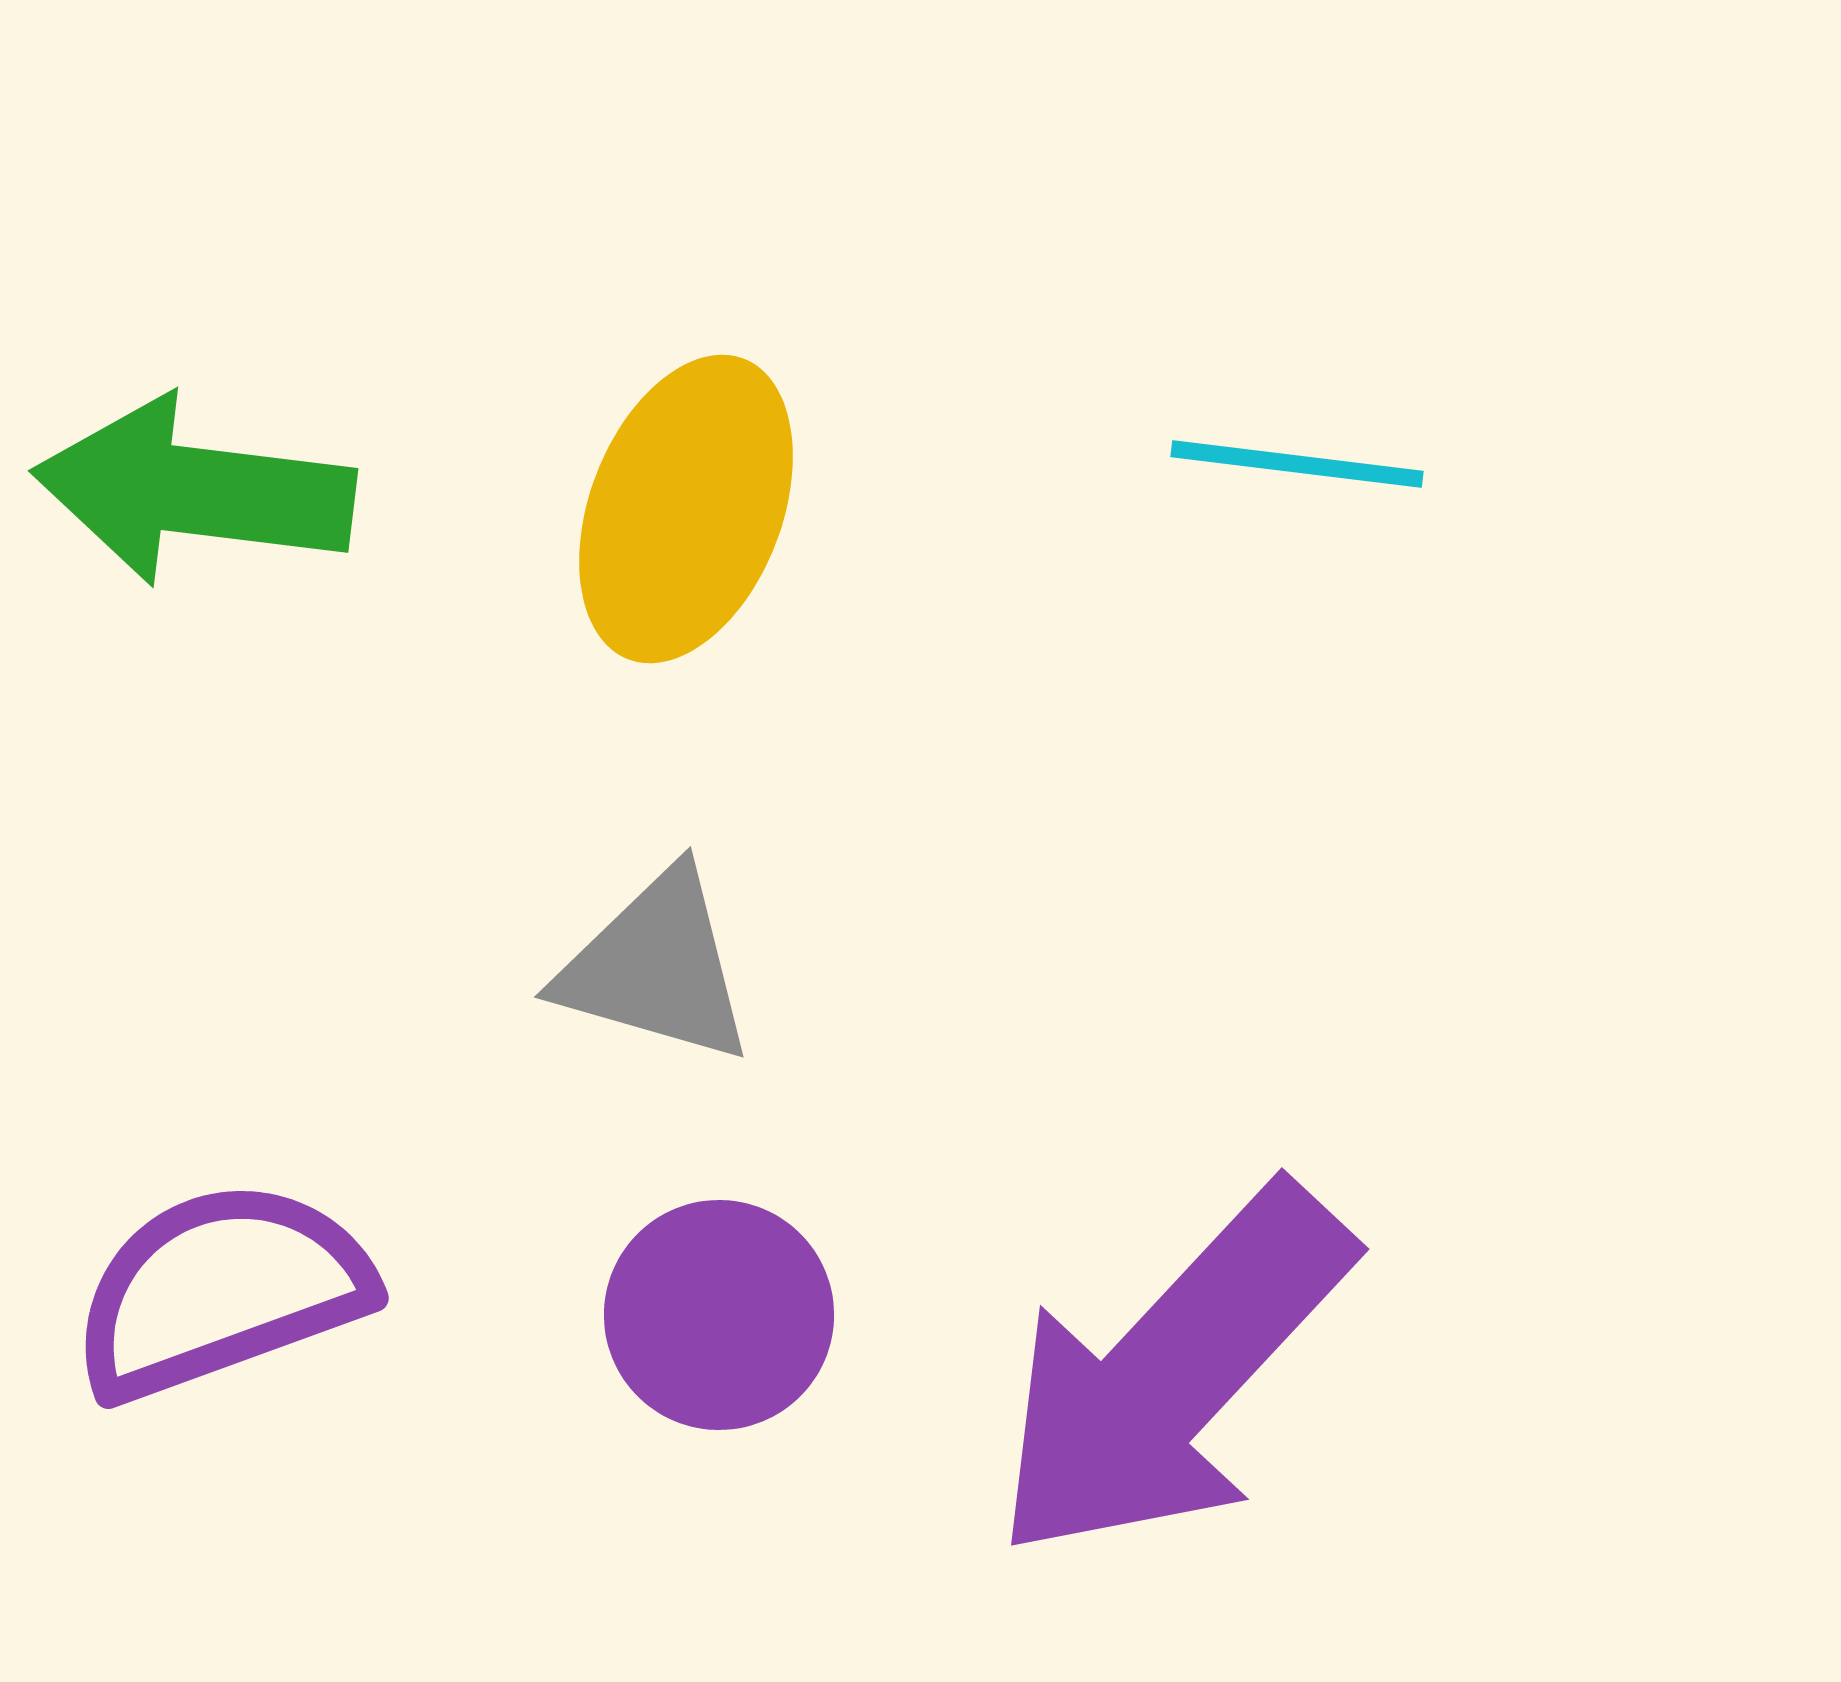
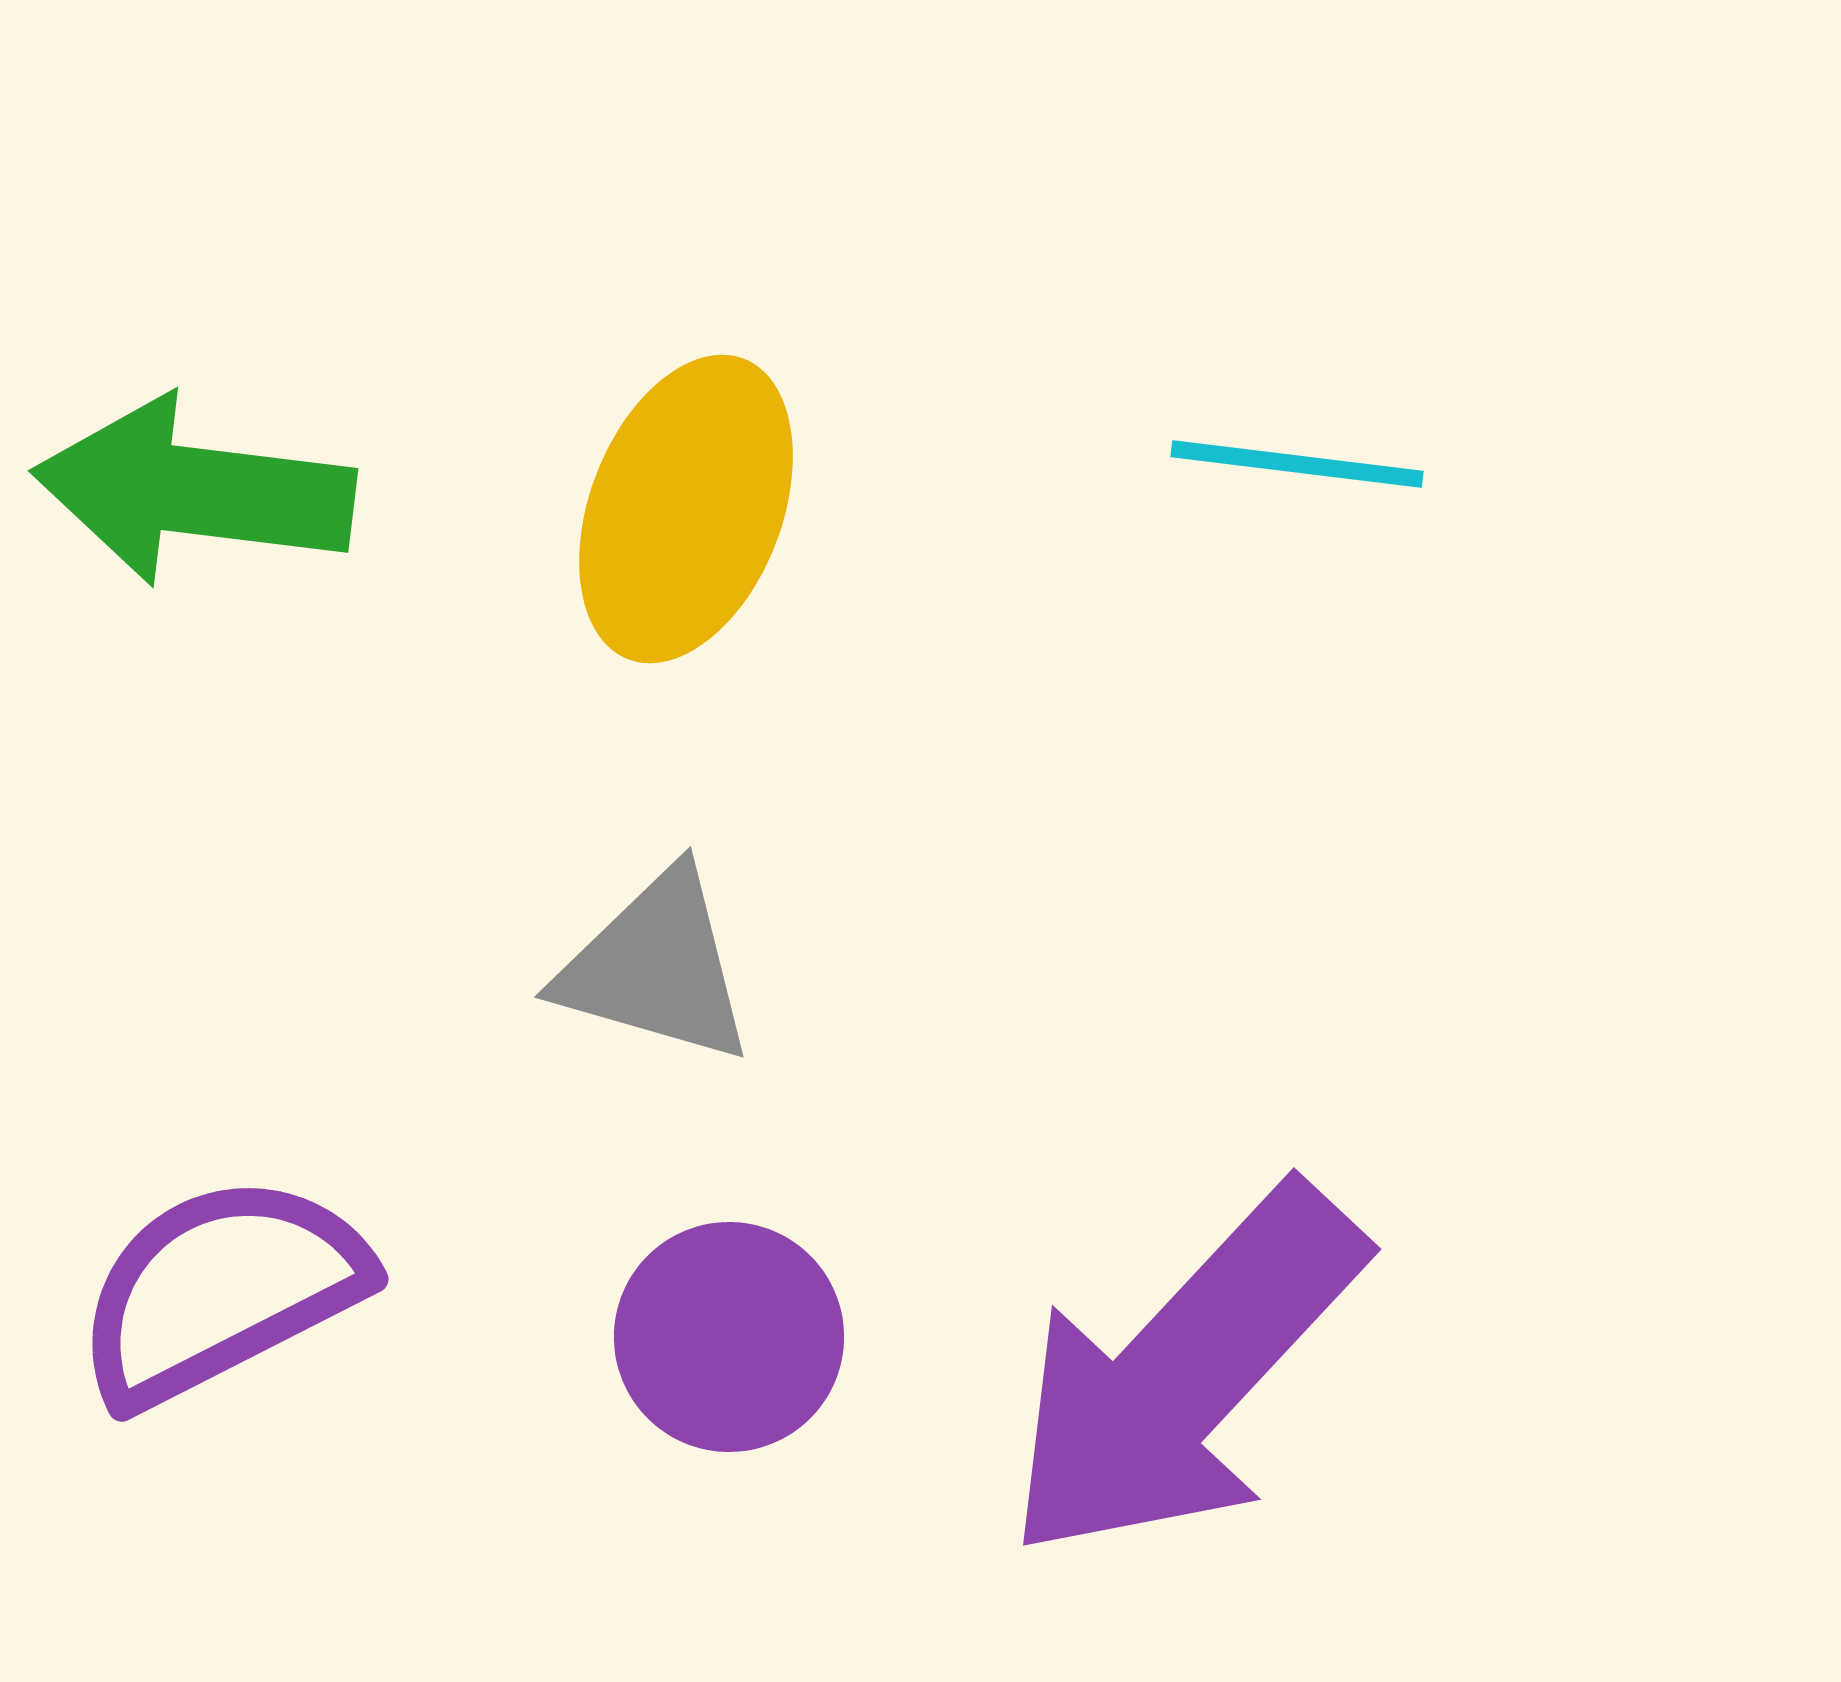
purple semicircle: rotated 7 degrees counterclockwise
purple circle: moved 10 px right, 22 px down
purple arrow: moved 12 px right
